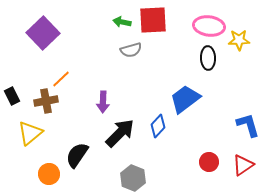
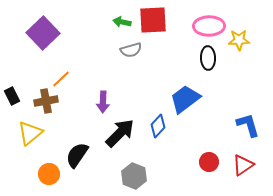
pink ellipse: rotated 8 degrees counterclockwise
gray hexagon: moved 1 px right, 2 px up
